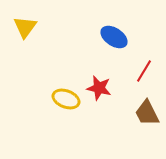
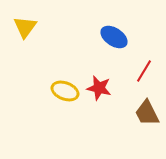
yellow ellipse: moved 1 px left, 8 px up
